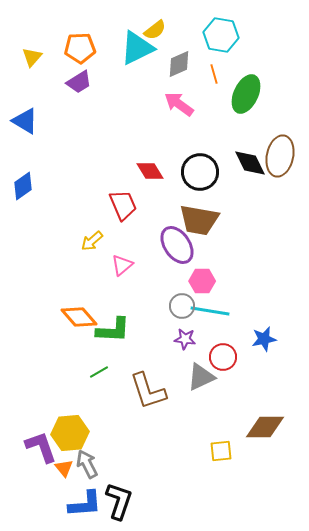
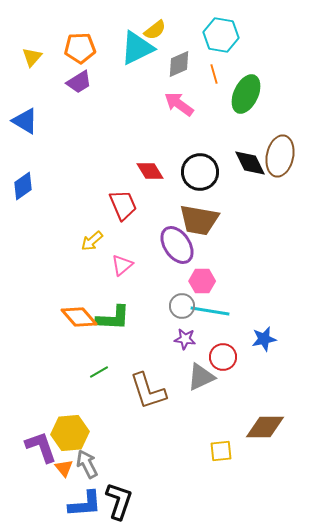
green L-shape: moved 12 px up
